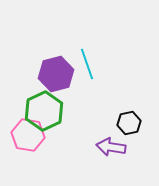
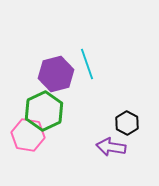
black hexagon: moved 2 px left; rotated 20 degrees counterclockwise
